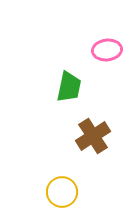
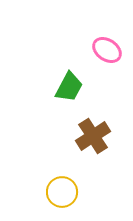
pink ellipse: rotated 40 degrees clockwise
green trapezoid: rotated 16 degrees clockwise
